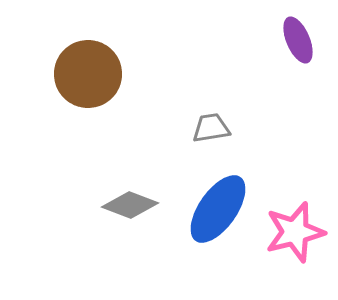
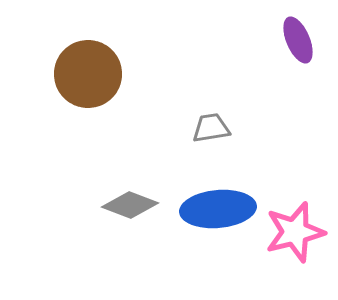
blue ellipse: rotated 50 degrees clockwise
